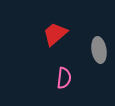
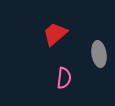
gray ellipse: moved 4 px down
